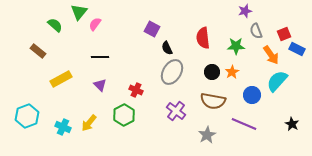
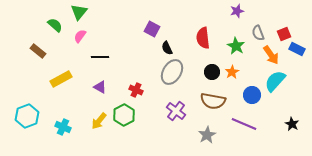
purple star: moved 8 px left
pink semicircle: moved 15 px left, 12 px down
gray semicircle: moved 2 px right, 2 px down
green star: rotated 30 degrees clockwise
cyan semicircle: moved 2 px left
purple triangle: moved 2 px down; rotated 16 degrees counterclockwise
yellow arrow: moved 10 px right, 2 px up
